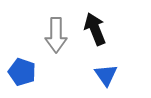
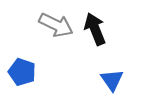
gray arrow: moved 10 px up; rotated 64 degrees counterclockwise
blue triangle: moved 6 px right, 5 px down
